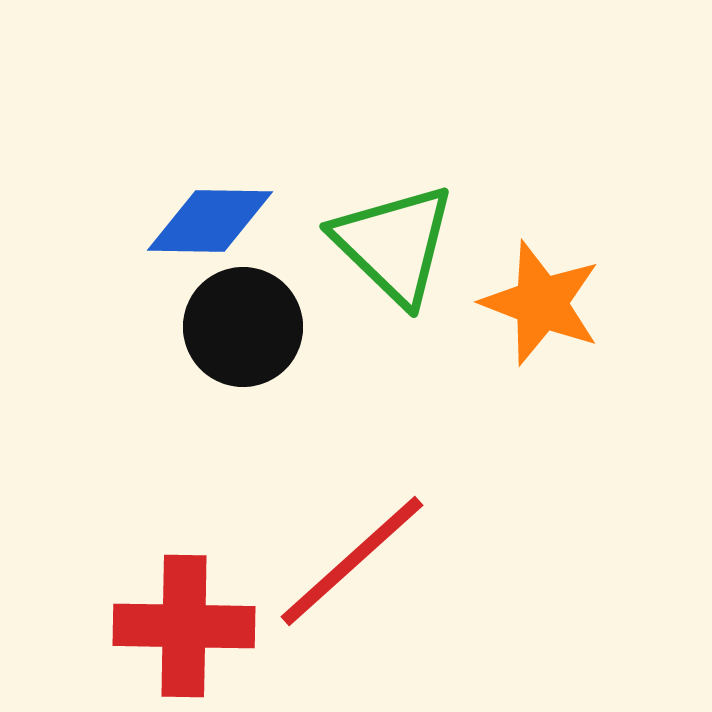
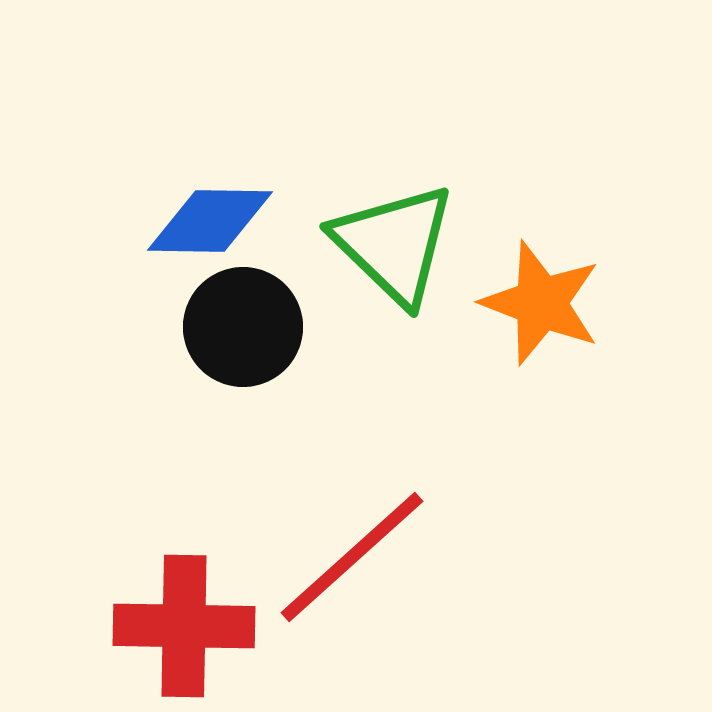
red line: moved 4 px up
